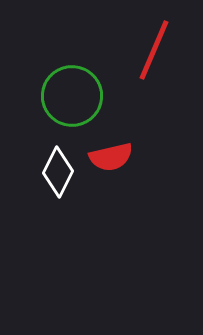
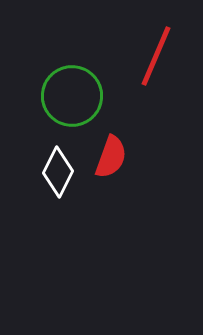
red line: moved 2 px right, 6 px down
red semicircle: rotated 57 degrees counterclockwise
